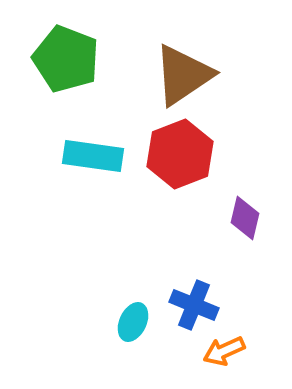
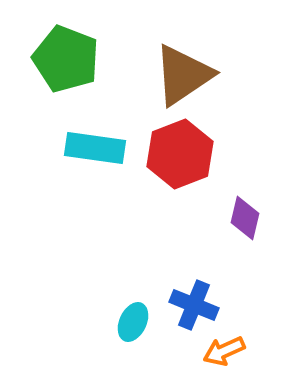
cyan rectangle: moved 2 px right, 8 px up
